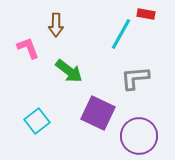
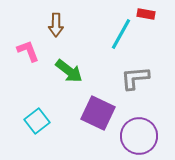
pink L-shape: moved 3 px down
